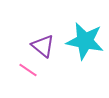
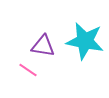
purple triangle: rotated 30 degrees counterclockwise
